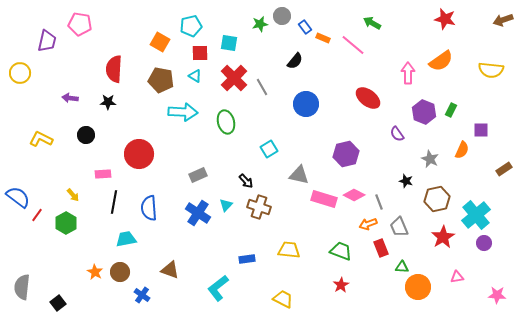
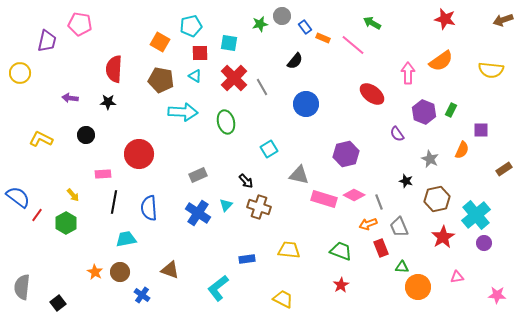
red ellipse at (368, 98): moved 4 px right, 4 px up
